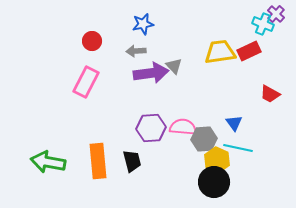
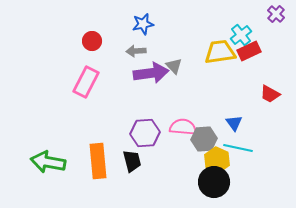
cyan cross: moved 22 px left, 11 px down; rotated 30 degrees clockwise
purple hexagon: moved 6 px left, 5 px down
